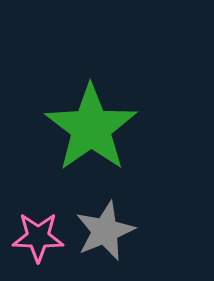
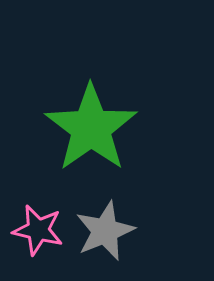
pink star: moved 7 px up; rotated 12 degrees clockwise
